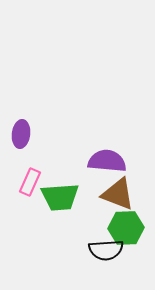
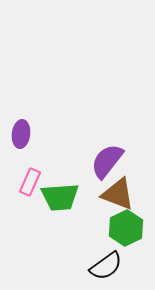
purple semicircle: rotated 57 degrees counterclockwise
green hexagon: rotated 24 degrees counterclockwise
black semicircle: moved 16 px down; rotated 32 degrees counterclockwise
